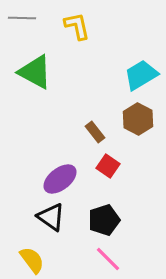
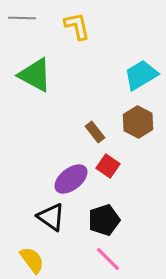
green triangle: moved 3 px down
brown hexagon: moved 3 px down
purple ellipse: moved 11 px right
